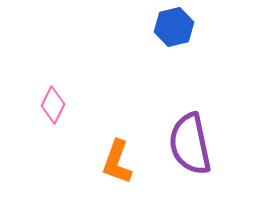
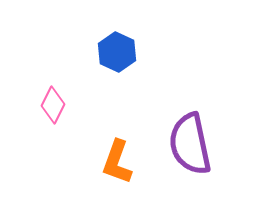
blue hexagon: moved 57 px left, 25 px down; rotated 21 degrees counterclockwise
